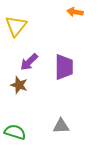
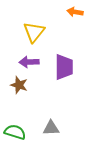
yellow triangle: moved 18 px right, 6 px down
purple arrow: rotated 42 degrees clockwise
gray triangle: moved 10 px left, 2 px down
